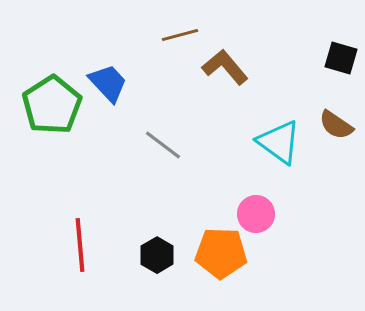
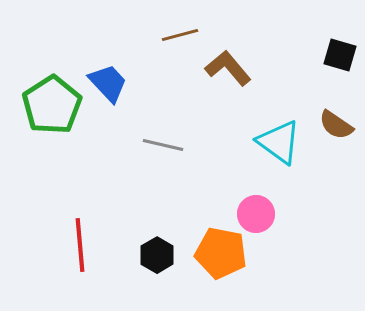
black square: moved 1 px left, 3 px up
brown L-shape: moved 3 px right, 1 px down
gray line: rotated 24 degrees counterclockwise
orange pentagon: rotated 9 degrees clockwise
